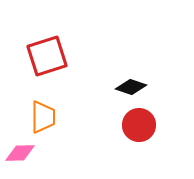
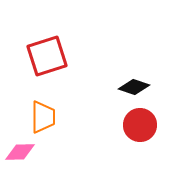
black diamond: moved 3 px right
red circle: moved 1 px right
pink diamond: moved 1 px up
